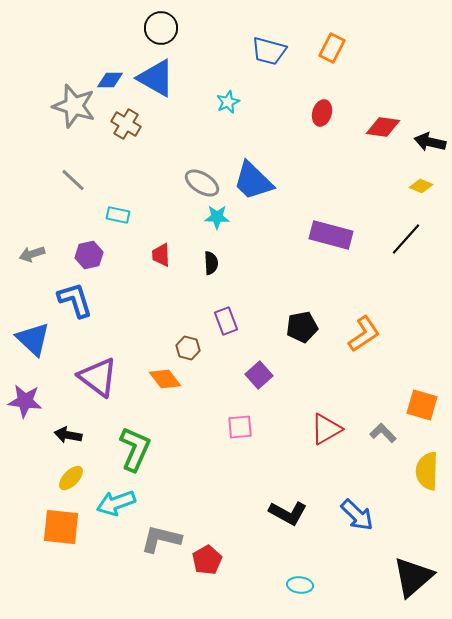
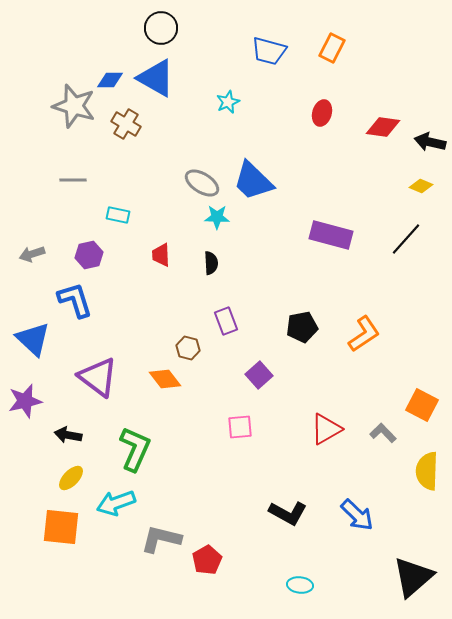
gray line at (73, 180): rotated 44 degrees counterclockwise
purple star at (25, 401): rotated 20 degrees counterclockwise
orange square at (422, 405): rotated 12 degrees clockwise
